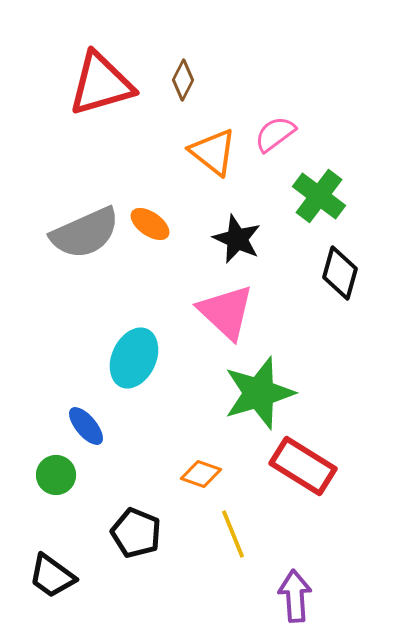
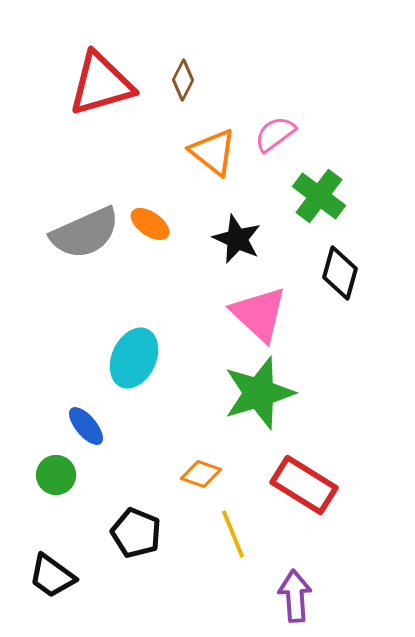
pink triangle: moved 33 px right, 2 px down
red rectangle: moved 1 px right, 19 px down
